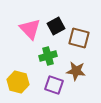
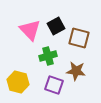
pink triangle: moved 1 px down
